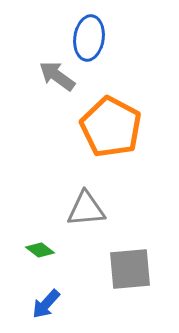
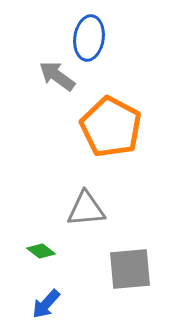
green diamond: moved 1 px right, 1 px down
